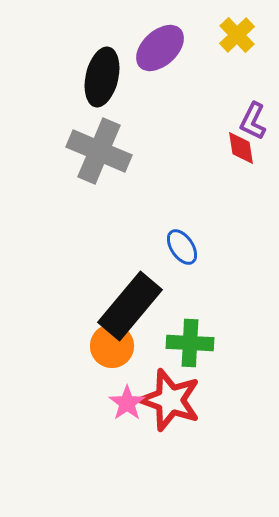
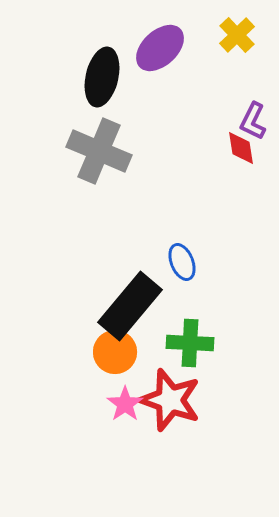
blue ellipse: moved 15 px down; rotated 12 degrees clockwise
orange circle: moved 3 px right, 6 px down
pink star: moved 2 px left, 1 px down
